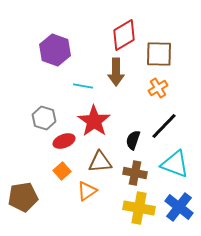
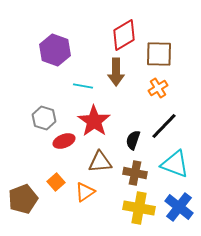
orange square: moved 6 px left, 11 px down
orange triangle: moved 2 px left, 1 px down
brown pentagon: moved 2 px down; rotated 12 degrees counterclockwise
